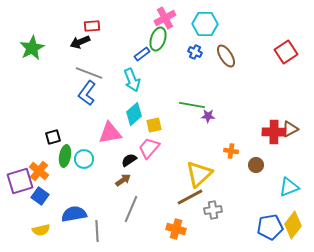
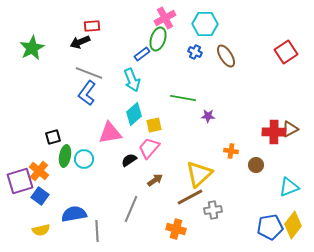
green line at (192, 105): moved 9 px left, 7 px up
brown arrow at (123, 180): moved 32 px right
